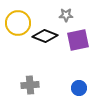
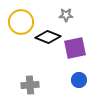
yellow circle: moved 3 px right, 1 px up
black diamond: moved 3 px right, 1 px down
purple square: moved 3 px left, 8 px down
blue circle: moved 8 px up
